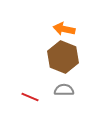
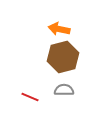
orange arrow: moved 5 px left
brown hexagon: rotated 24 degrees clockwise
